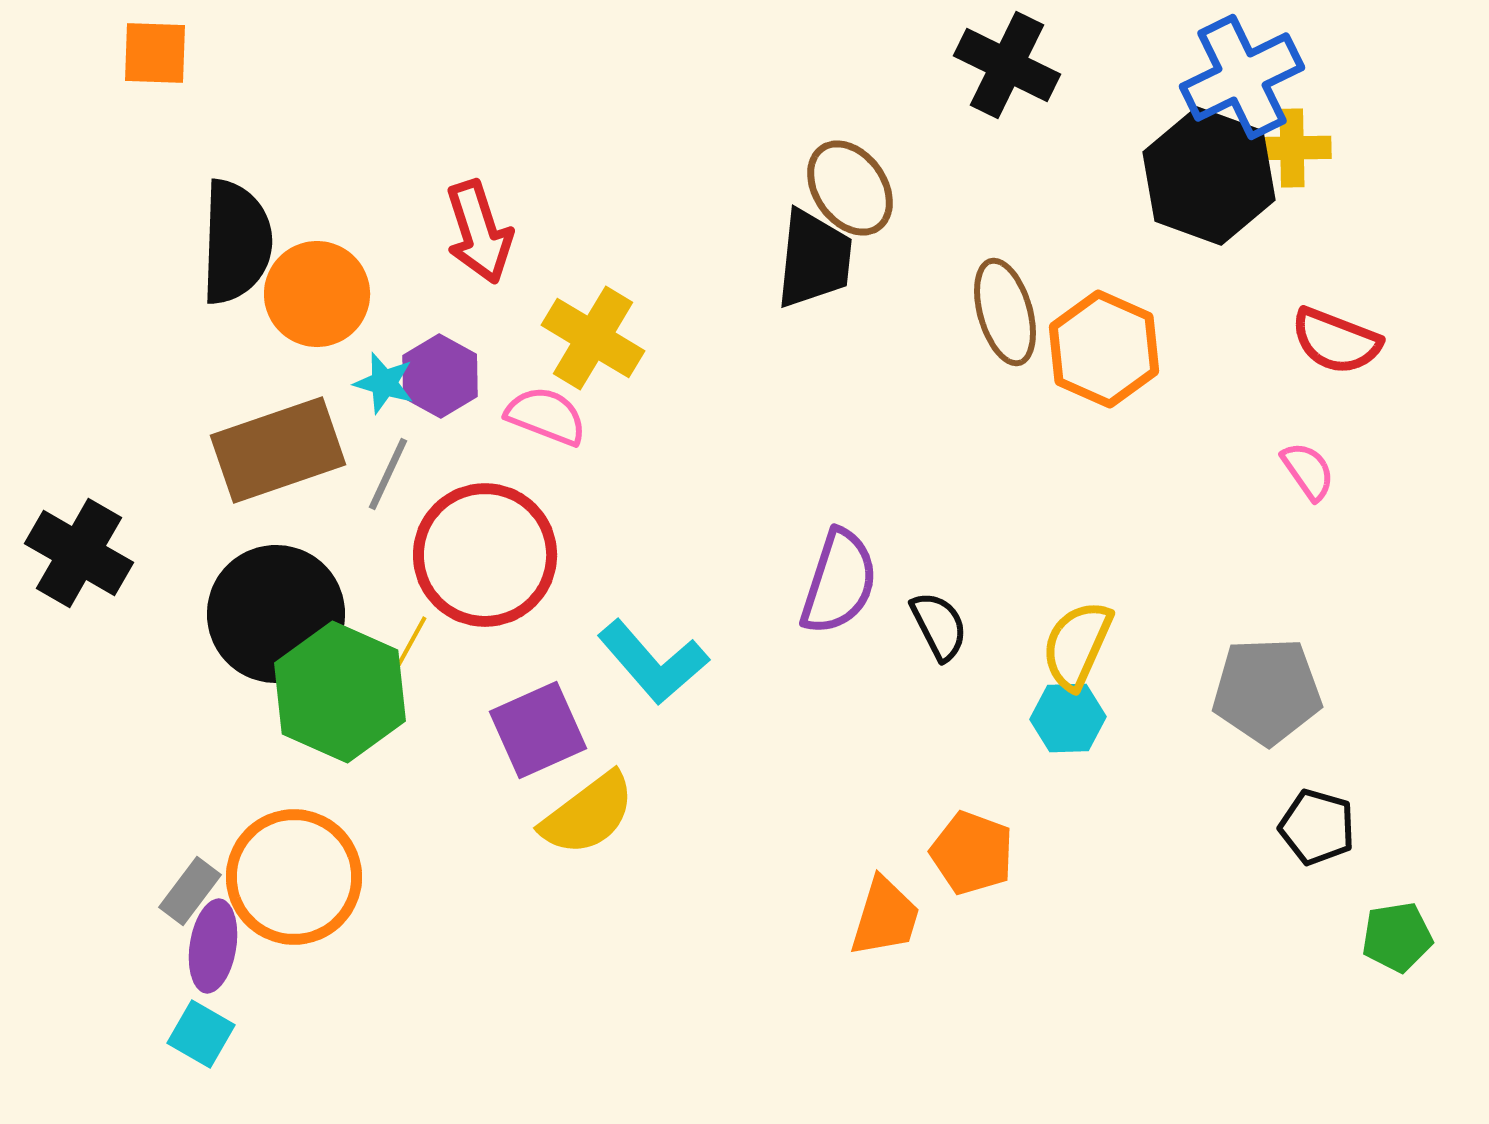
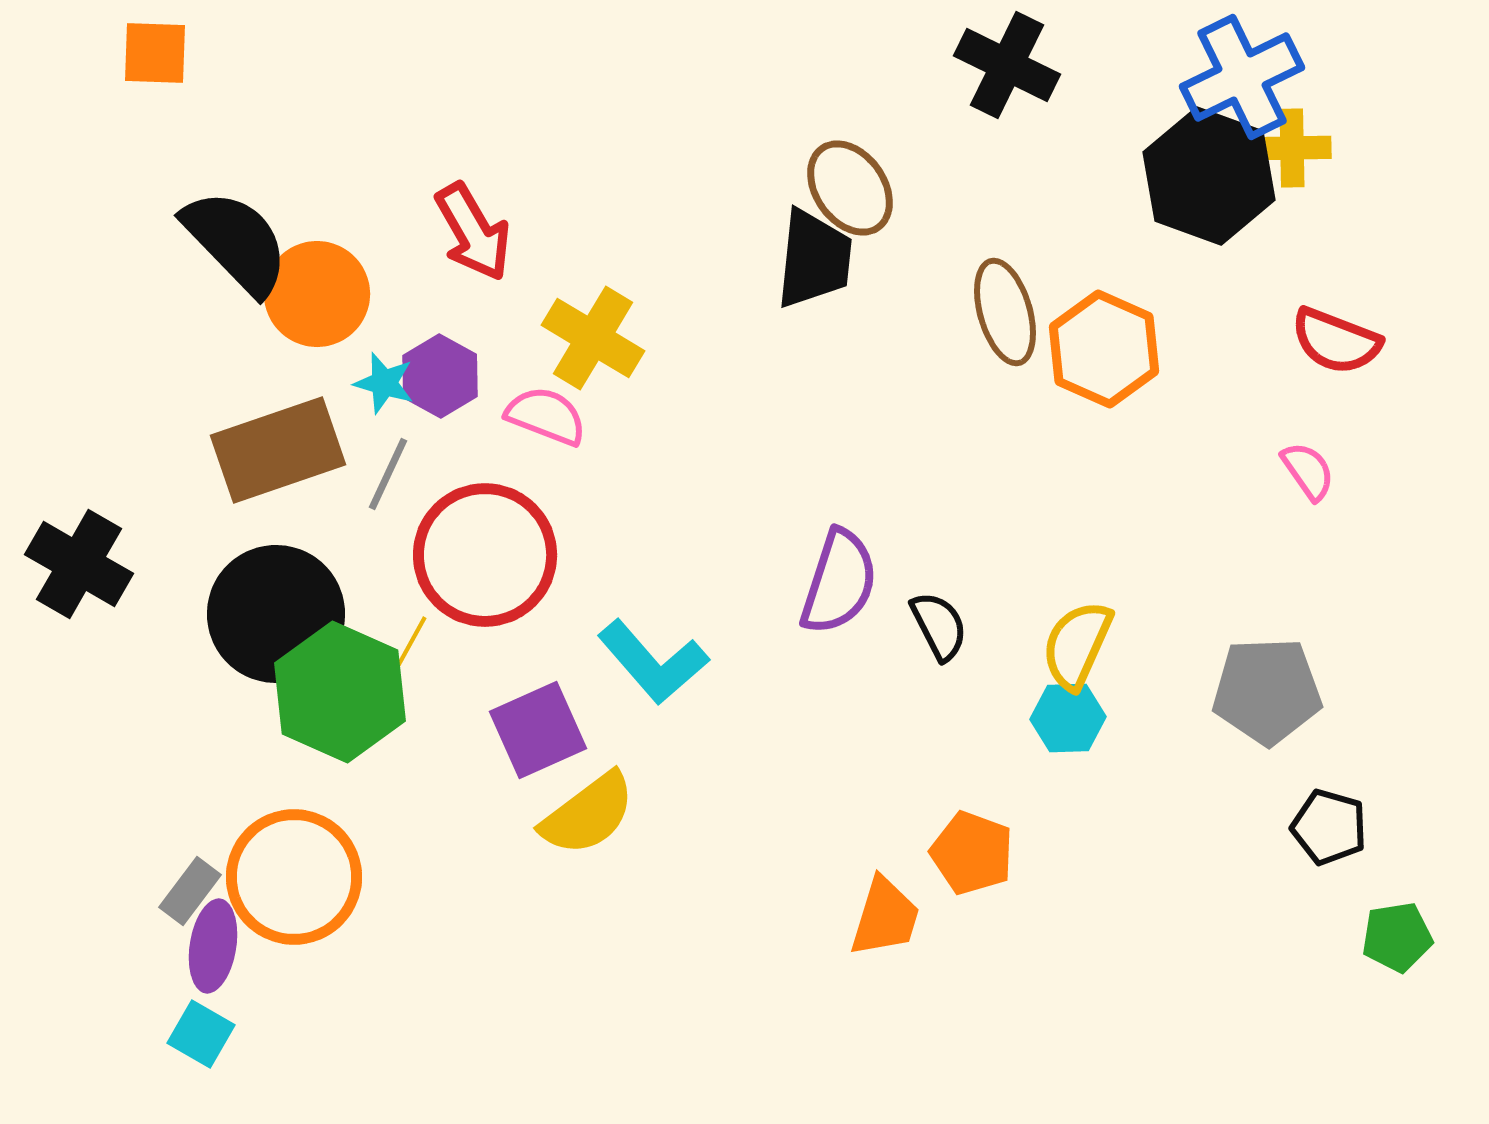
red arrow at (479, 232): moved 6 px left; rotated 12 degrees counterclockwise
black semicircle at (236, 242): rotated 46 degrees counterclockwise
black cross at (79, 553): moved 11 px down
black pentagon at (1317, 827): moved 12 px right
